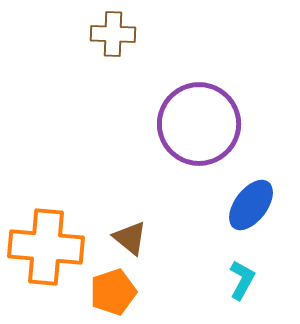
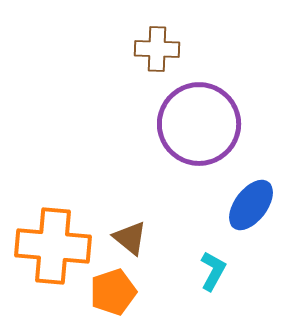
brown cross: moved 44 px right, 15 px down
orange cross: moved 7 px right, 1 px up
cyan L-shape: moved 29 px left, 9 px up
